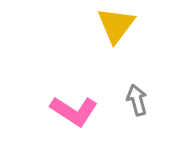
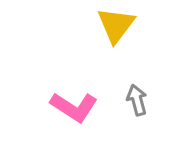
pink L-shape: moved 4 px up
